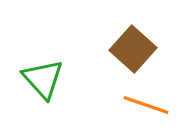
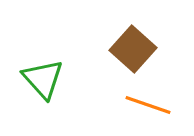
orange line: moved 2 px right
